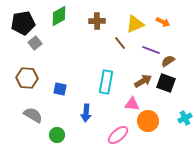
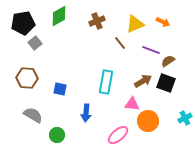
brown cross: rotated 21 degrees counterclockwise
